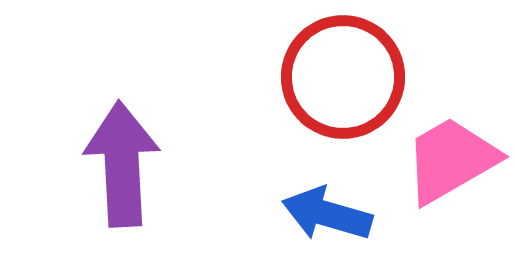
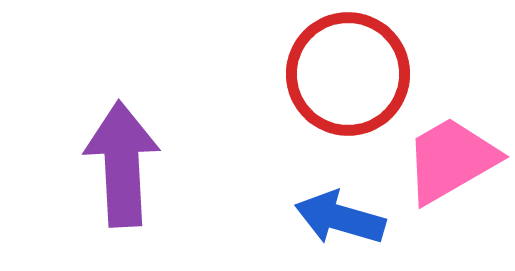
red circle: moved 5 px right, 3 px up
blue arrow: moved 13 px right, 4 px down
